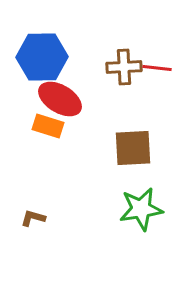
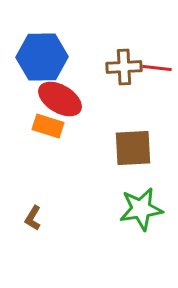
brown L-shape: rotated 75 degrees counterclockwise
